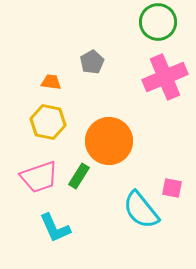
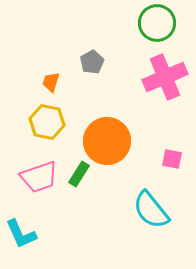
green circle: moved 1 px left, 1 px down
orange trapezoid: rotated 80 degrees counterclockwise
yellow hexagon: moved 1 px left
orange circle: moved 2 px left
green rectangle: moved 2 px up
pink square: moved 29 px up
cyan semicircle: moved 10 px right
cyan L-shape: moved 34 px left, 6 px down
